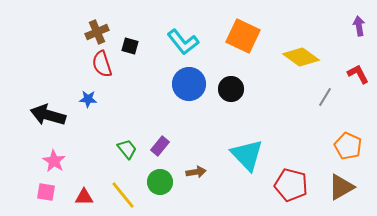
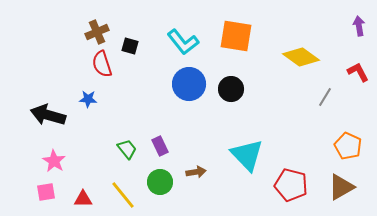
orange square: moved 7 px left; rotated 16 degrees counterclockwise
red L-shape: moved 2 px up
purple rectangle: rotated 66 degrees counterclockwise
pink square: rotated 18 degrees counterclockwise
red triangle: moved 1 px left, 2 px down
